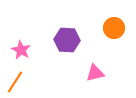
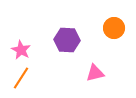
orange line: moved 6 px right, 4 px up
